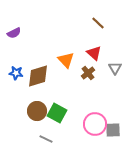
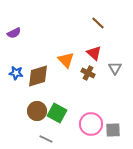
brown cross: rotated 24 degrees counterclockwise
pink circle: moved 4 px left
